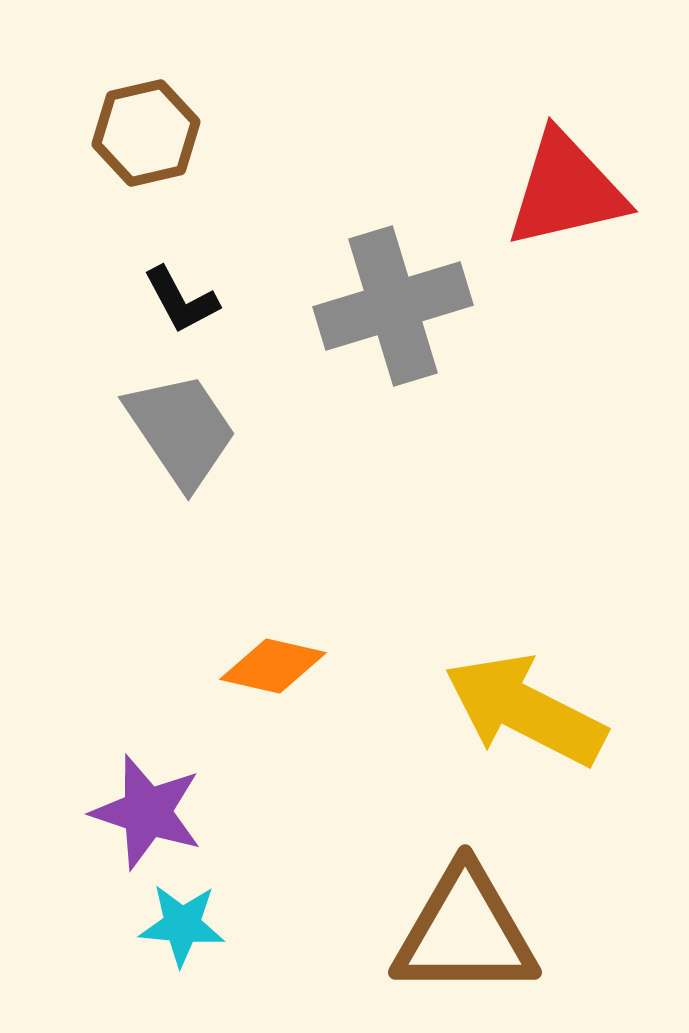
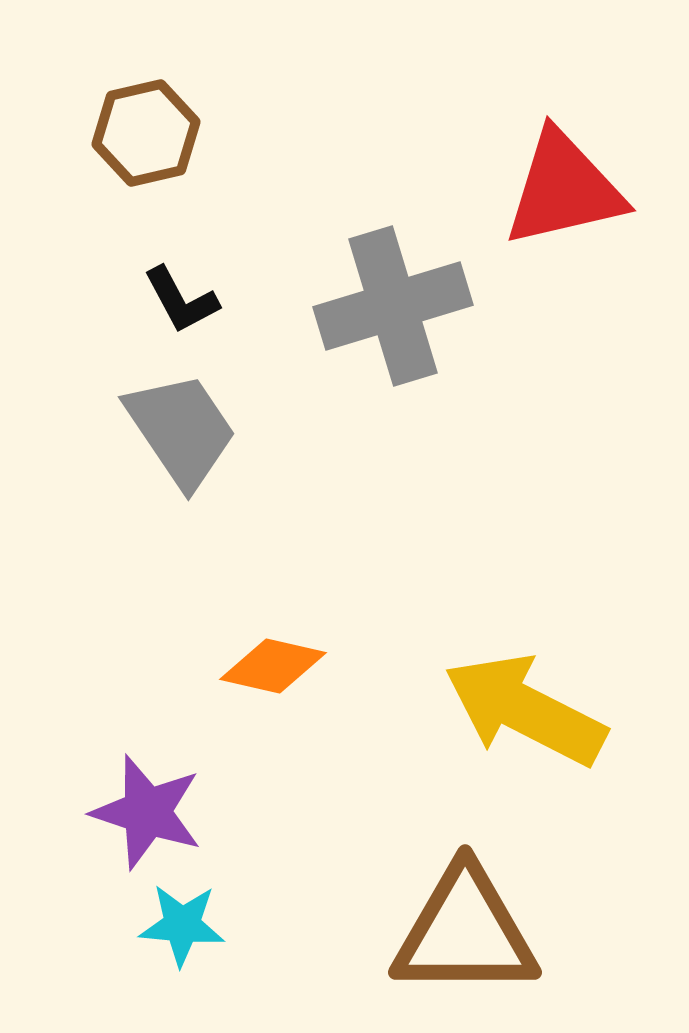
red triangle: moved 2 px left, 1 px up
